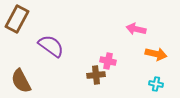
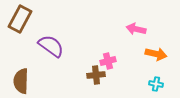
brown rectangle: moved 3 px right
pink cross: rotated 28 degrees counterclockwise
brown semicircle: rotated 30 degrees clockwise
